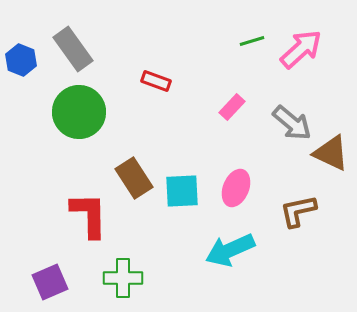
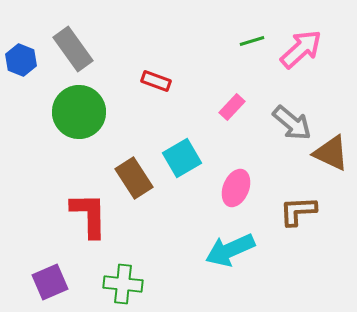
cyan square: moved 33 px up; rotated 27 degrees counterclockwise
brown L-shape: rotated 9 degrees clockwise
green cross: moved 6 px down; rotated 6 degrees clockwise
